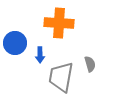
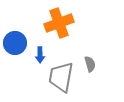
orange cross: rotated 24 degrees counterclockwise
